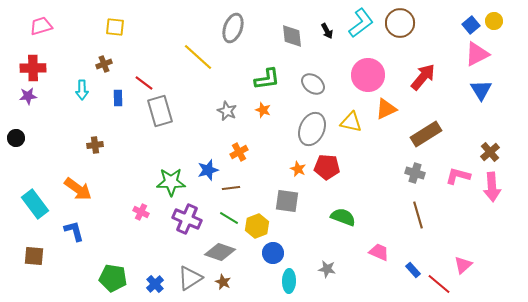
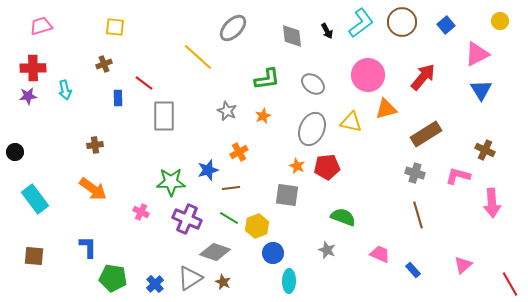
yellow circle at (494, 21): moved 6 px right
brown circle at (400, 23): moved 2 px right, 1 px up
blue square at (471, 25): moved 25 px left
gray ellipse at (233, 28): rotated 24 degrees clockwise
cyan arrow at (82, 90): moved 17 px left; rotated 12 degrees counterclockwise
orange triangle at (386, 109): rotated 10 degrees clockwise
orange star at (263, 110): moved 6 px down; rotated 28 degrees clockwise
gray rectangle at (160, 111): moved 4 px right, 5 px down; rotated 16 degrees clockwise
black circle at (16, 138): moved 1 px left, 14 px down
brown cross at (490, 152): moved 5 px left, 2 px up; rotated 24 degrees counterclockwise
red pentagon at (327, 167): rotated 10 degrees counterclockwise
orange star at (298, 169): moved 1 px left, 3 px up
pink arrow at (492, 187): moved 16 px down
orange arrow at (78, 189): moved 15 px right
gray square at (287, 201): moved 6 px up
cyan rectangle at (35, 204): moved 5 px up
blue L-shape at (74, 231): moved 14 px right, 16 px down; rotated 15 degrees clockwise
gray diamond at (220, 252): moved 5 px left
pink trapezoid at (379, 252): moved 1 px right, 2 px down
gray star at (327, 269): moved 19 px up; rotated 12 degrees clockwise
red line at (439, 284): moved 71 px right; rotated 20 degrees clockwise
